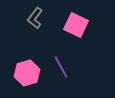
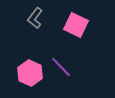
purple line: rotated 15 degrees counterclockwise
pink hexagon: moved 3 px right; rotated 20 degrees counterclockwise
